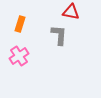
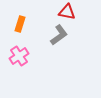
red triangle: moved 4 px left
gray L-shape: rotated 50 degrees clockwise
